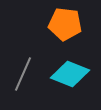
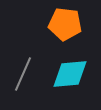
cyan diamond: rotated 27 degrees counterclockwise
